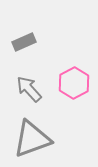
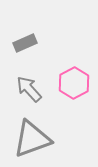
gray rectangle: moved 1 px right, 1 px down
